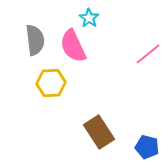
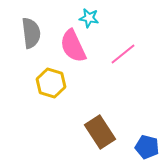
cyan star: rotated 24 degrees counterclockwise
gray semicircle: moved 4 px left, 7 px up
pink line: moved 25 px left
yellow hexagon: rotated 20 degrees clockwise
brown rectangle: moved 1 px right
